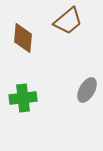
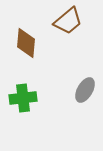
brown diamond: moved 3 px right, 5 px down
gray ellipse: moved 2 px left
